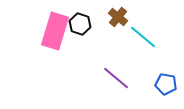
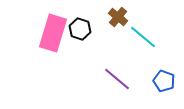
black hexagon: moved 5 px down
pink rectangle: moved 2 px left, 2 px down
purple line: moved 1 px right, 1 px down
blue pentagon: moved 2 px left, 3 px up; rotated 10 degrees clockwise
